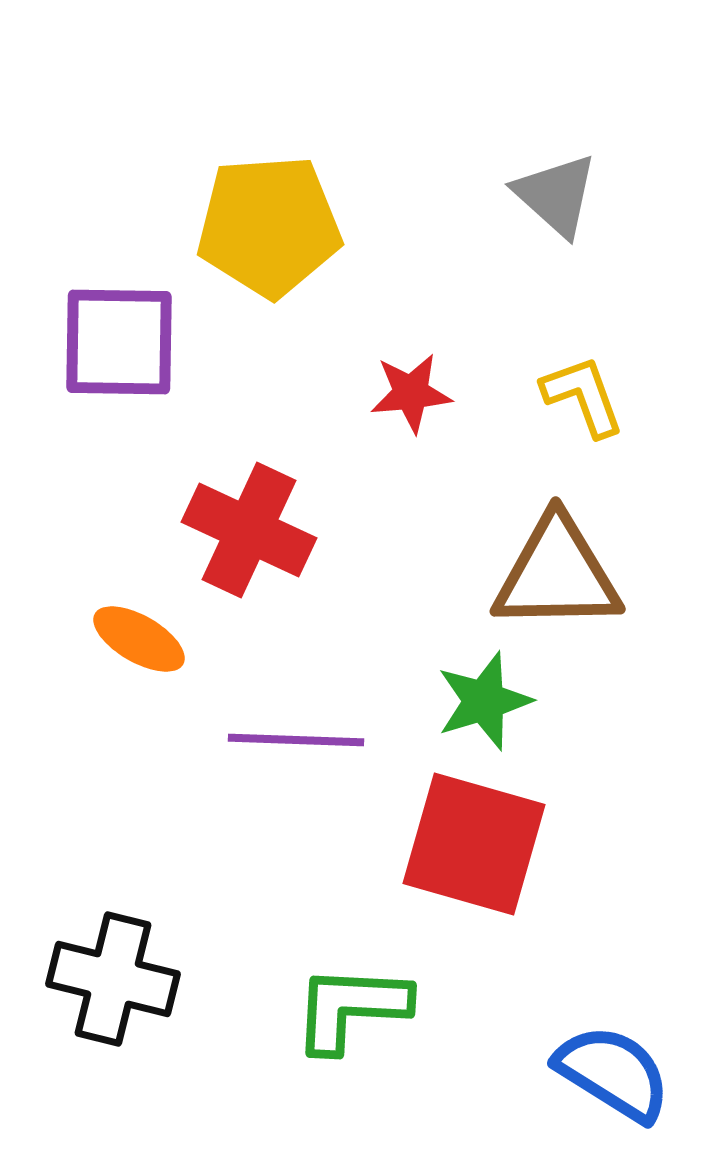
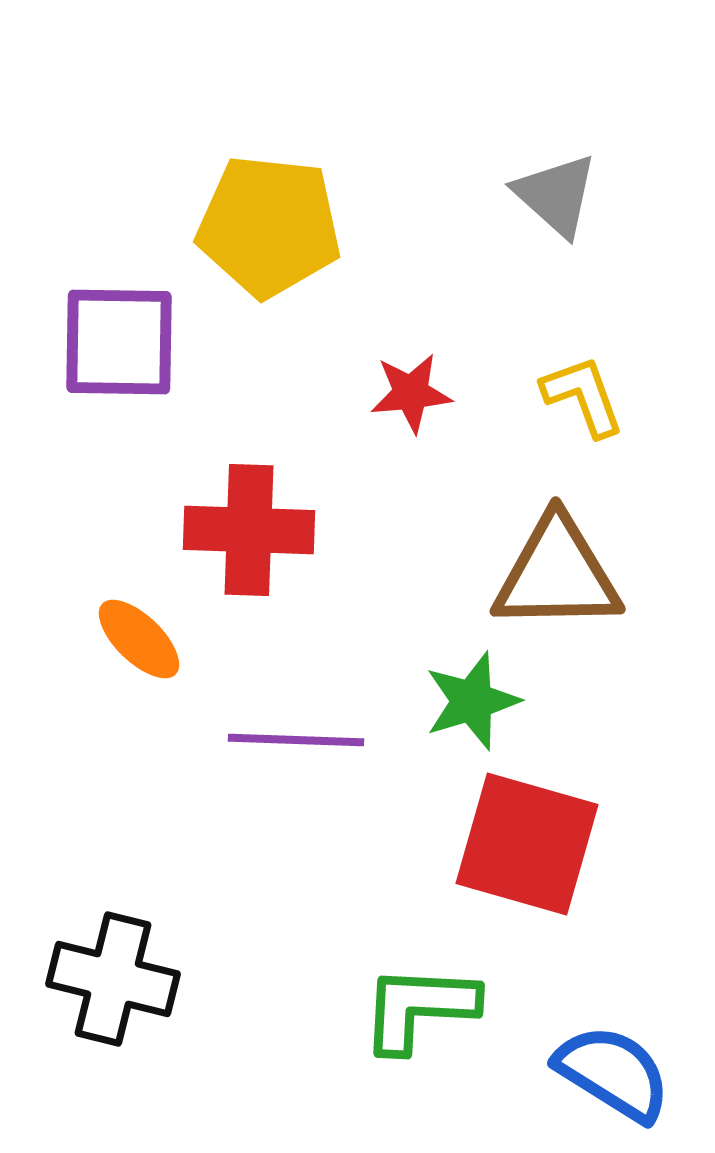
yellow pentagon: rotated 10 degrees clockwise
red cross: rotated 23 degrees counterclockwise
orange ellipse: rotated 14 degrees clockwise
green star: moved 12 px left
red square: moved 53 px right
green L-shape: moved 68 px right
